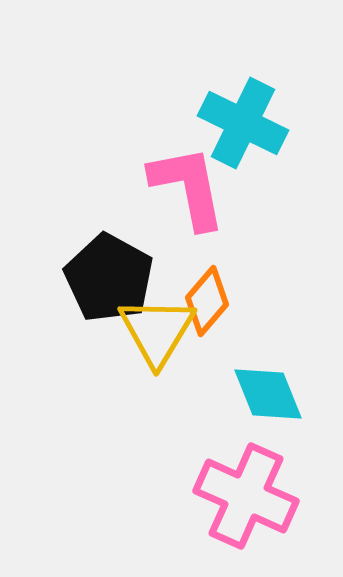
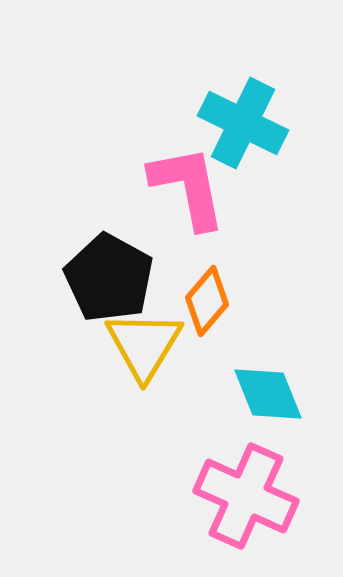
yellow triangle: moved 13 px left, 14 px down
